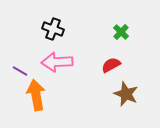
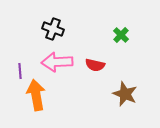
green cross: moved 3 px down
red semicircle: moved 16 px left; rotated 138 degrees counterclockwise
purple line: rotated 56 degrees clockwise
brown star: moved 1 px left
